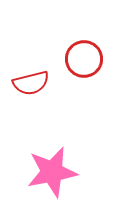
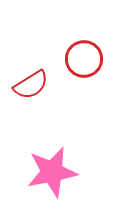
red semicircle: moved 2 px down; rotated 18 degrees counterclockwise
